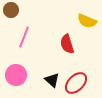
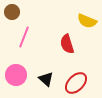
brown circle: moved 1 px right, 2 px down
black triangle: moved 6 px left, 1 px up
